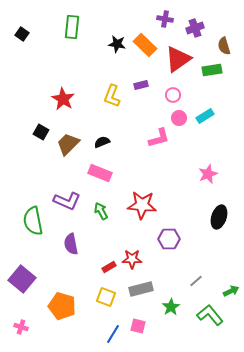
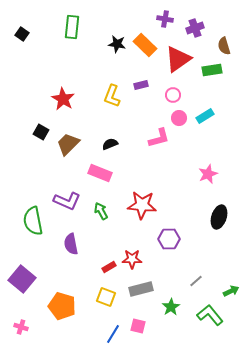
black semicircle at (102, 142): moved 8 px right, 2 px down
